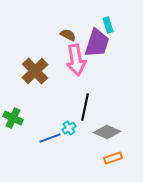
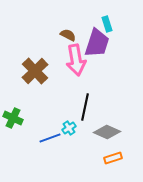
cyan rectangle: moved 1 px left, 1 px up
